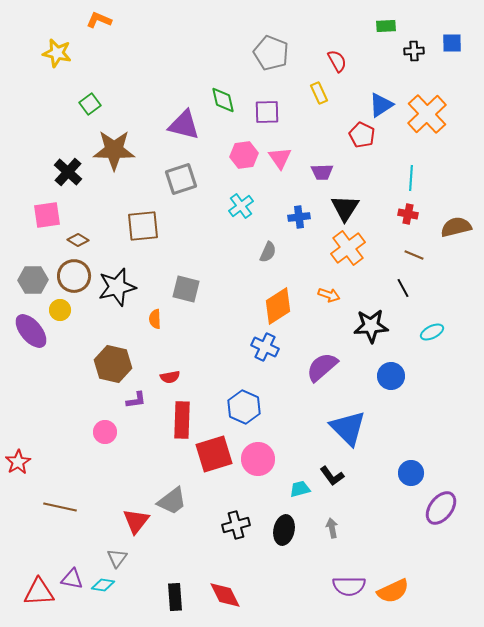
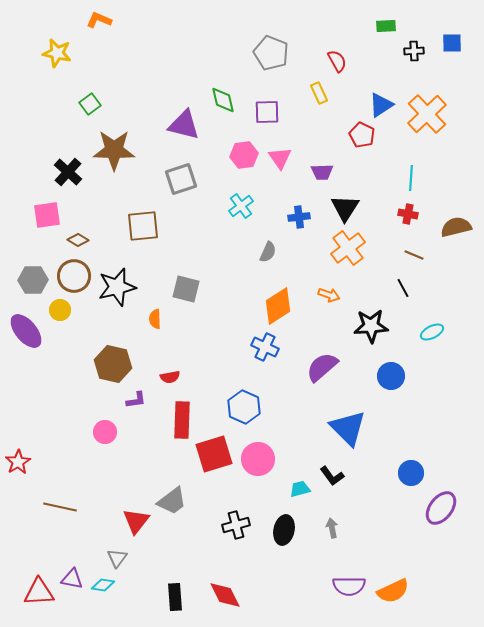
purple ellipse at (31, 331): moved 5 px left
